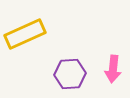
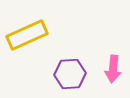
yellow rectangle: moved 2 px right, 1 px down
